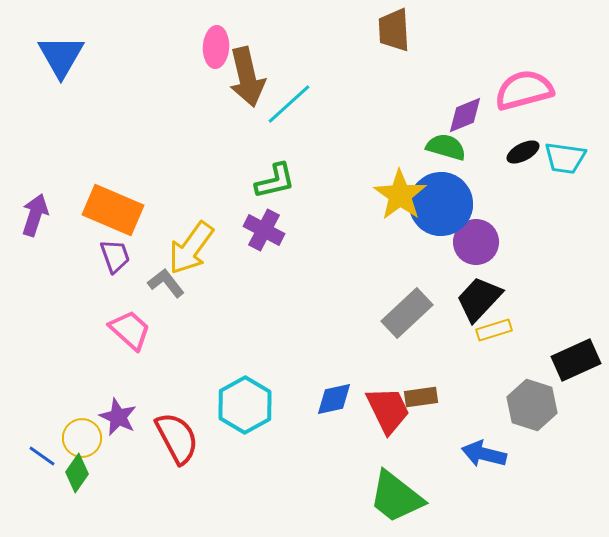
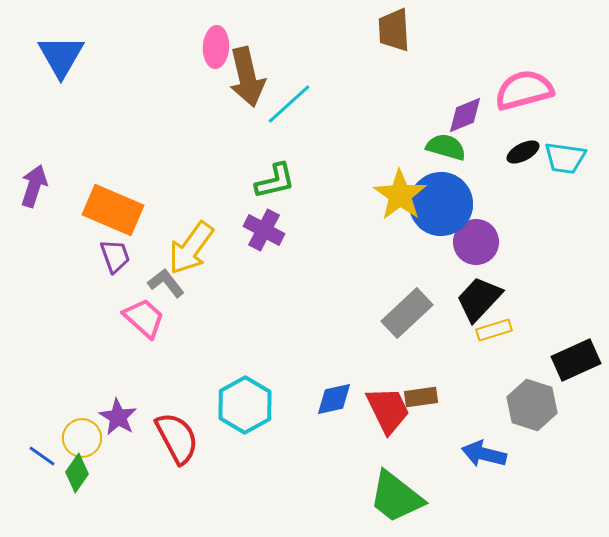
purple arrow: moved 1 px left, 29 px up
pink trapezoid: moved 14 px right, 12 px up
purple star: rotated 6 degrees clockwise
